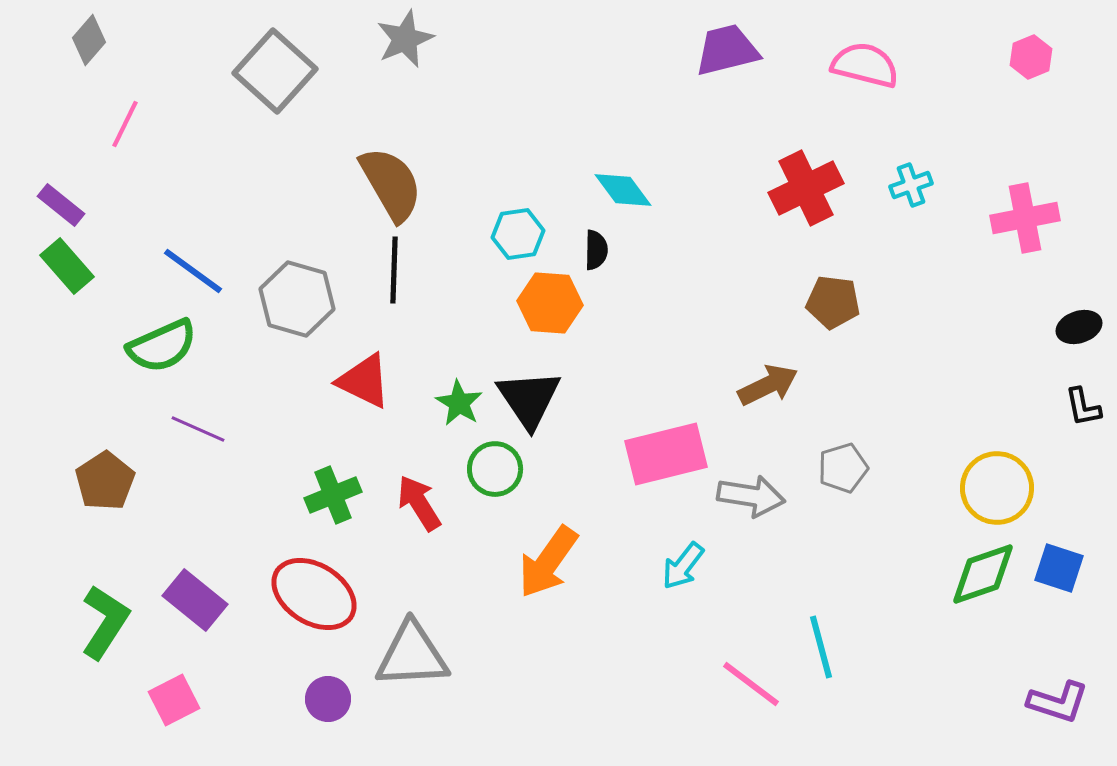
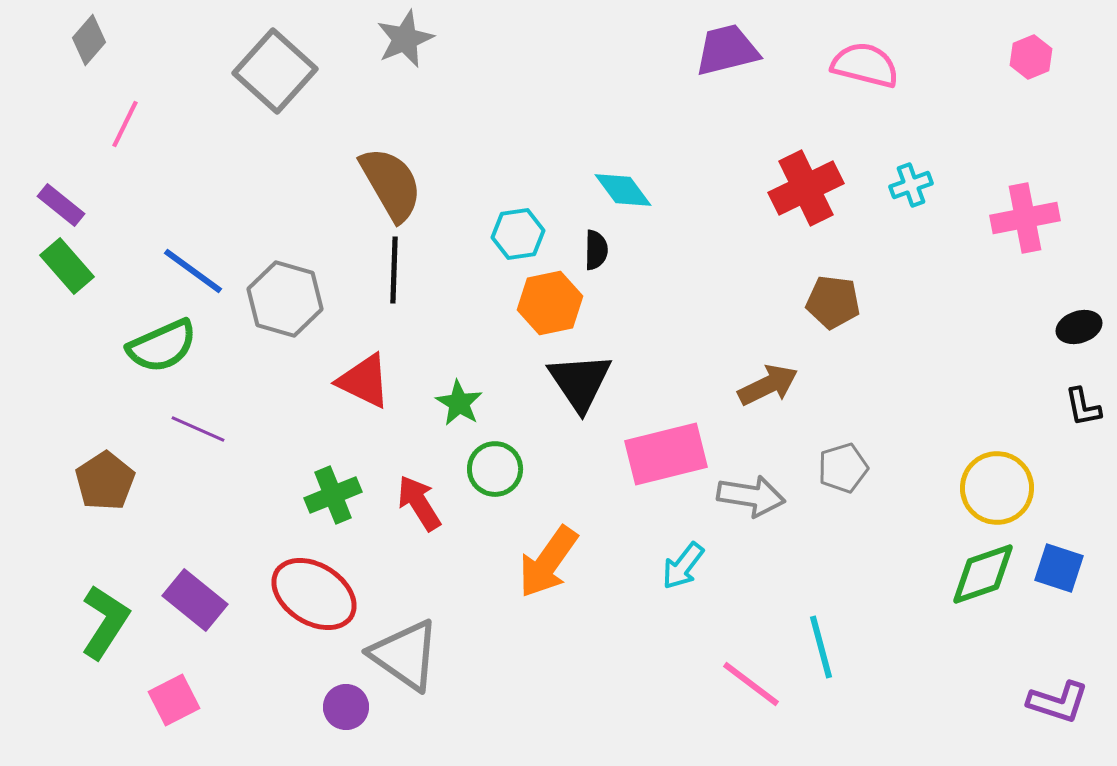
gray hexagon at (297, 299): moved 12 px left
orange hexagon at (550, 303): rotated 16 degrees counterclockwise
black triangle at (529, 399): moved 51 px right, 17 px up
gray triangle at (412, 655): moved 7 px left; rotated 38 degrees clockwise
purple circle at (328, 699): moved 18 px right, 8 px down
